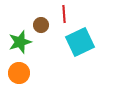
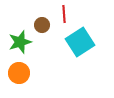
brown circle: moved 1 px right
cyan square: rotated 8 degrees counterclockwise
